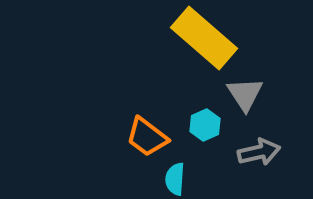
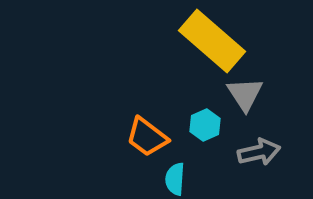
yellow rectangle: moved 8 px right, 3 px down
